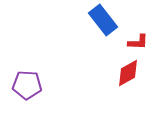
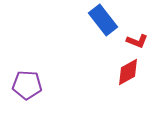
red L-shape: moved 1 px left, 1 px up; rotated 20 degrees clockwise
red diamond: moved 1 px up
